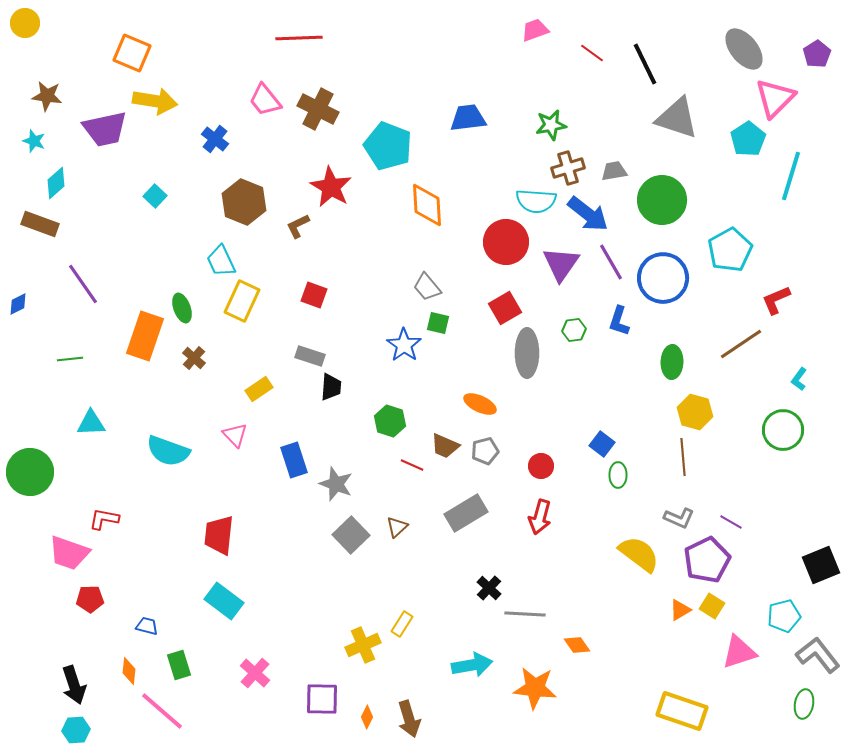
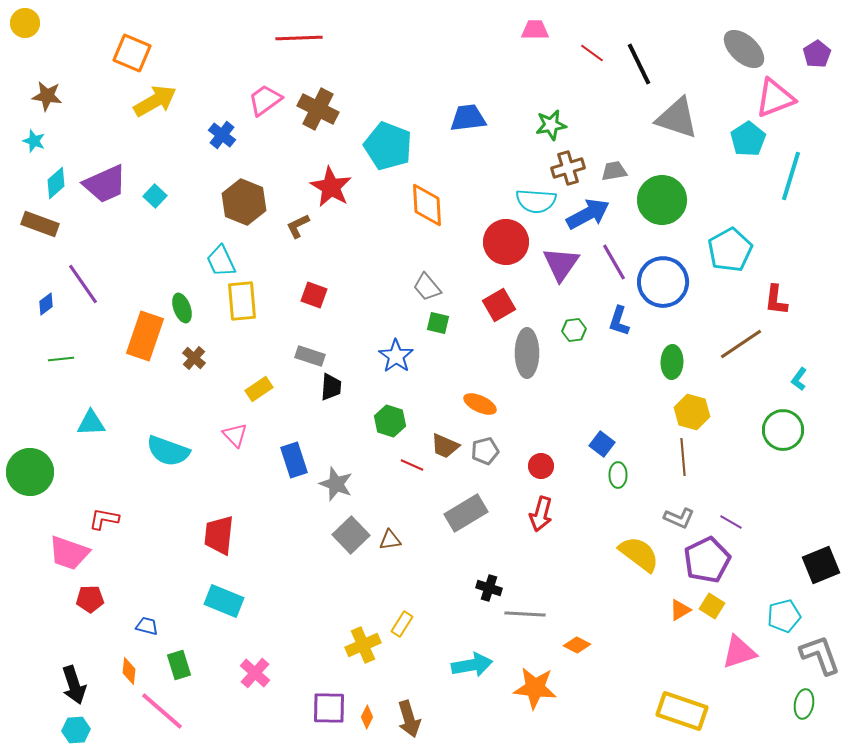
pink trapezoid at (535, 30): rotated 20 degrees clockwise
gray ellipse at (744, 49): rotated 9 degrees counterclockwise
black line at (645, 64): moved 6 px left
pink triangle at (775, 98): rotated 24 degrees clockwise
pink trapezoid at (265, 100): rotated 93 degrees clockwise
yellow arrow at (155, 101): rotated 39 degrees counterclockwise
purple trapezoid at (105, 129): moved 55 px down; rotated 12 degrees counterclockwise
blue cross at (215, 139): moved 7 px right, 4 px up
blue arrow at (588, 214): rotated 66 degrees counterclockwise
purple line at (611, 262): moved 3 px right
blue circle at (663, 278): moved 4 px down
red L-shape at (776, 300): rotated 60 degrees counterclockwise
yellow rectangle at (242, 301): rotated 30 degrees counterclockwise
blue diamond at (18, 304): moved 28 px right; rotated 10 degrees counterclockwise
red square at (505, 308): moved 6 px left, 3 px up
blue star at (404, 345): moved 8 px left, 11 px down
green line at (70, 359): moved 9 px left
yellow hexagon at (695, 412): moved 3 px left
red arrow at (540, 517): moved 1 px right, 3 px up
brown triangle at (397, 527): moved 7 px left, 13 px down; rotated 35 degrees clockwise
black cross at (489, 588): rotated 25 degrees counterclockwise
cyan rectangle at (224, 601): rotated 15 degrees counterclockwise
orange diamond at (577, 645): rotated 28 degrees counterclockwise
gray L-shape at (818, 655): moved 2 px right; rotated 18 degrees clockwise
purple square at (322, 699): moved 7 px right, 9 px down
